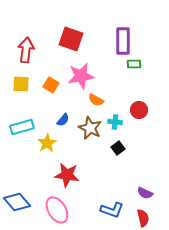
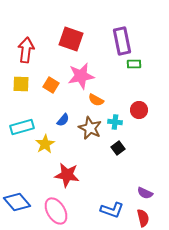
purple rectangle: moved 1 px left; rotated 12 degrees counterclockwise
yellow star: moved 2 px left, 1 px down
pink ellipse: moved 1 px left, 1 px down
